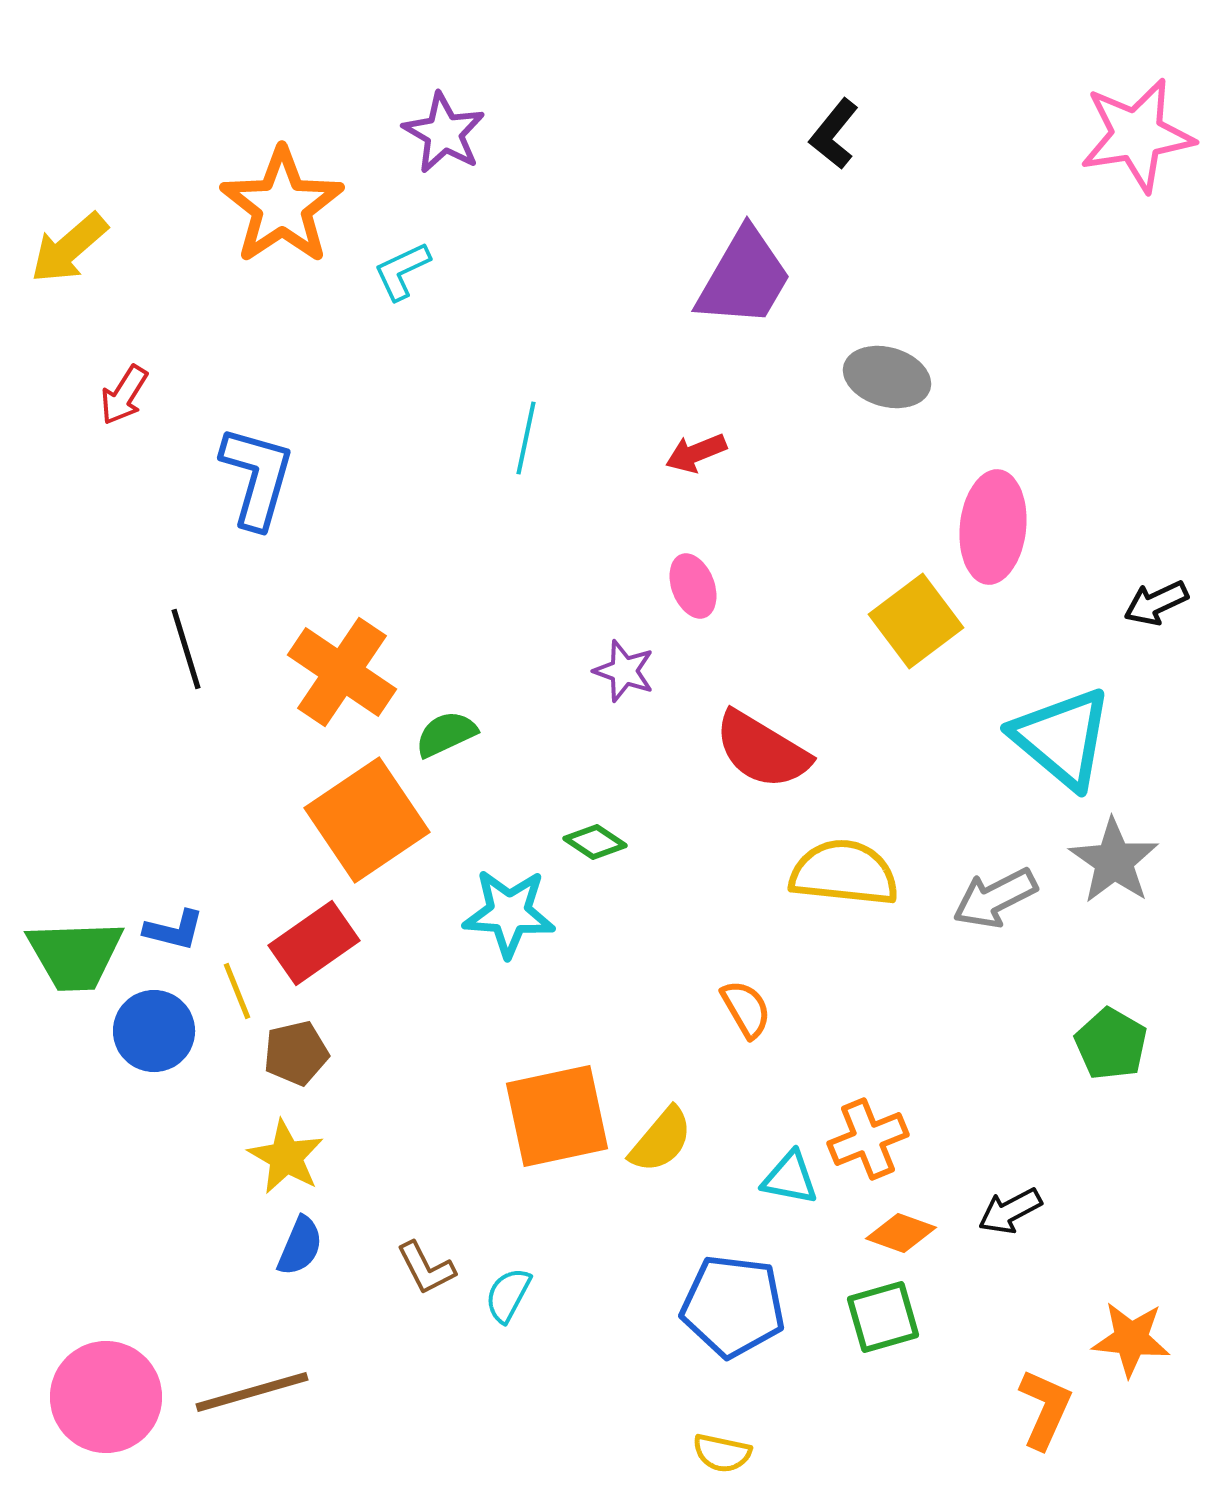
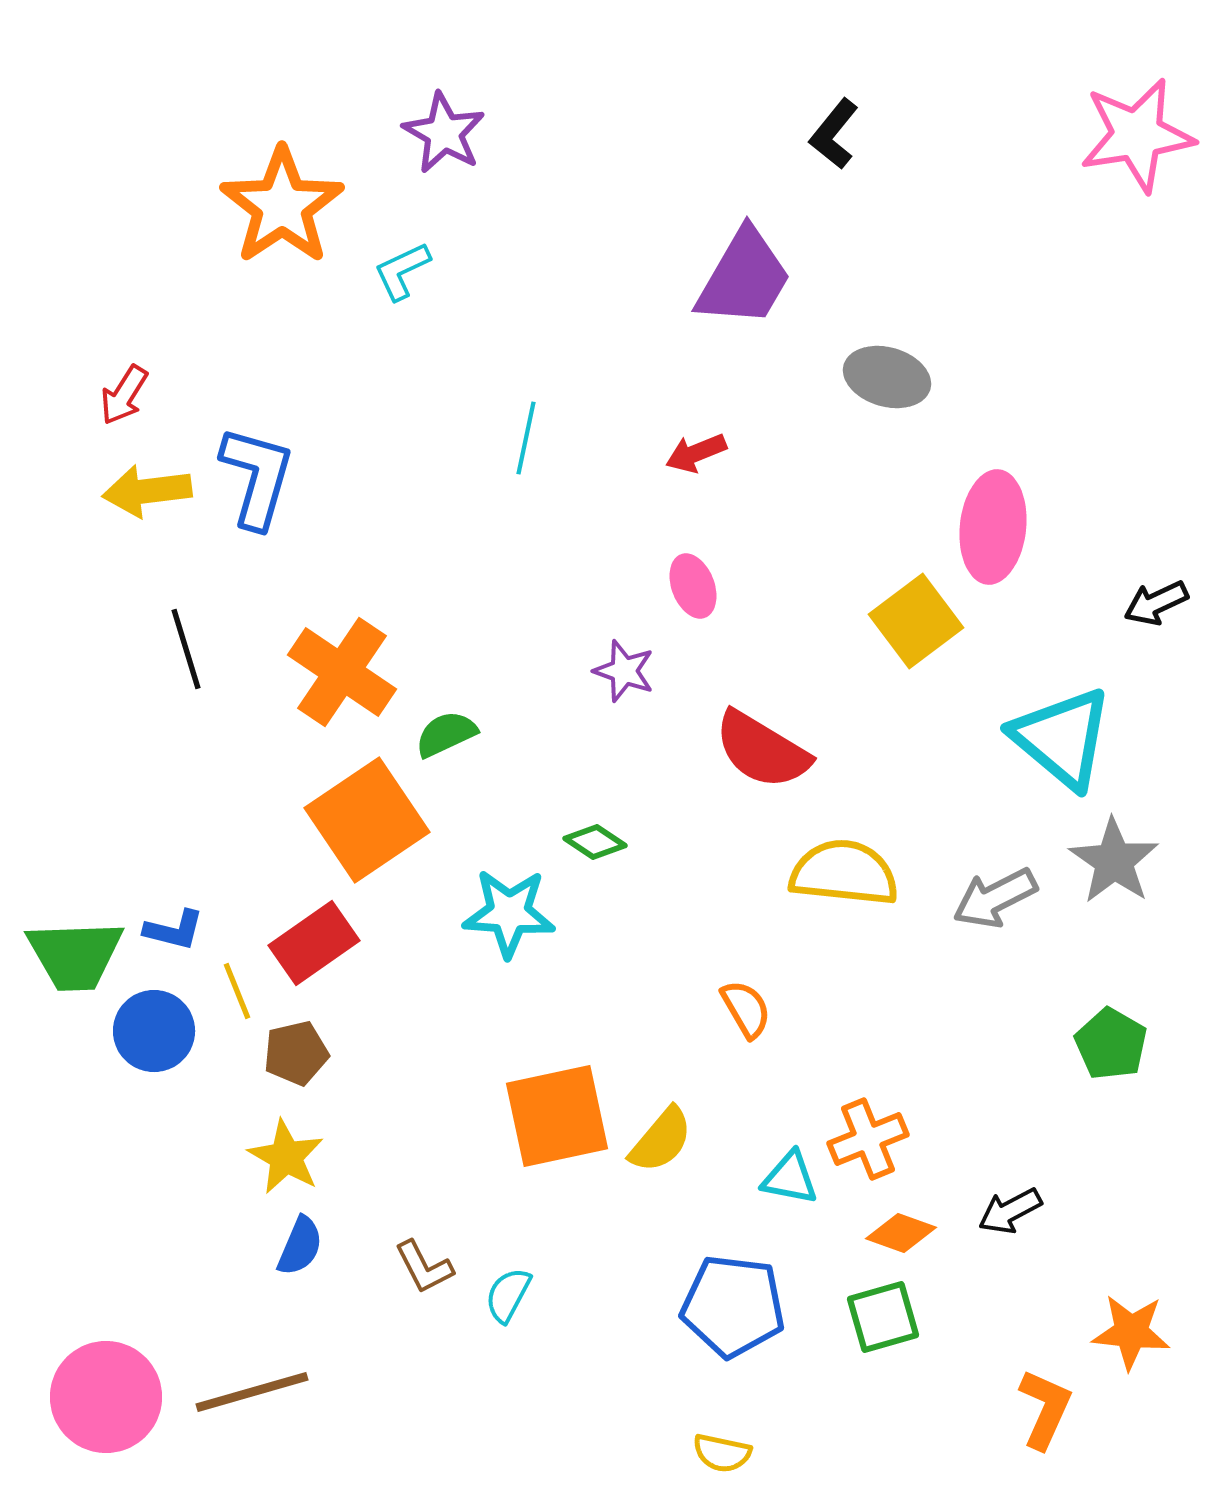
yellow arrow at (69, 248): moved 78 px right, 243 px down; rotated 34 degrees clockwise
brown L-shape at (426, 1268): moved 2 px left, 1 px up
orange star at (1131, 1339): moved 7 px up
